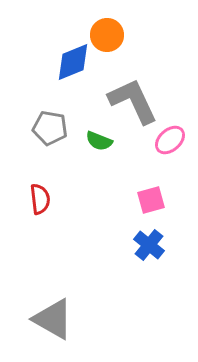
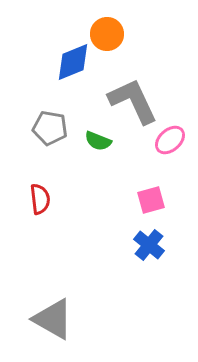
orange circle: moved 1 px up
green semicircle: moved 1 px left
